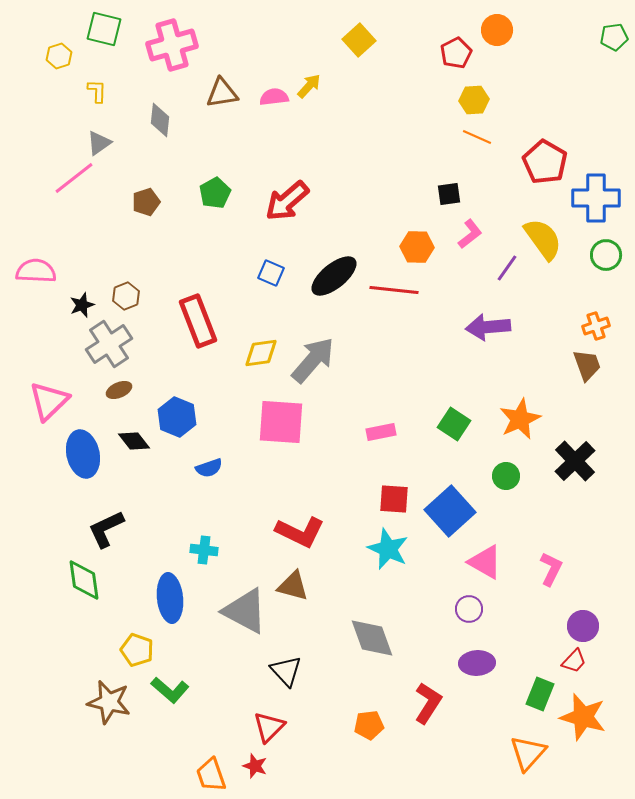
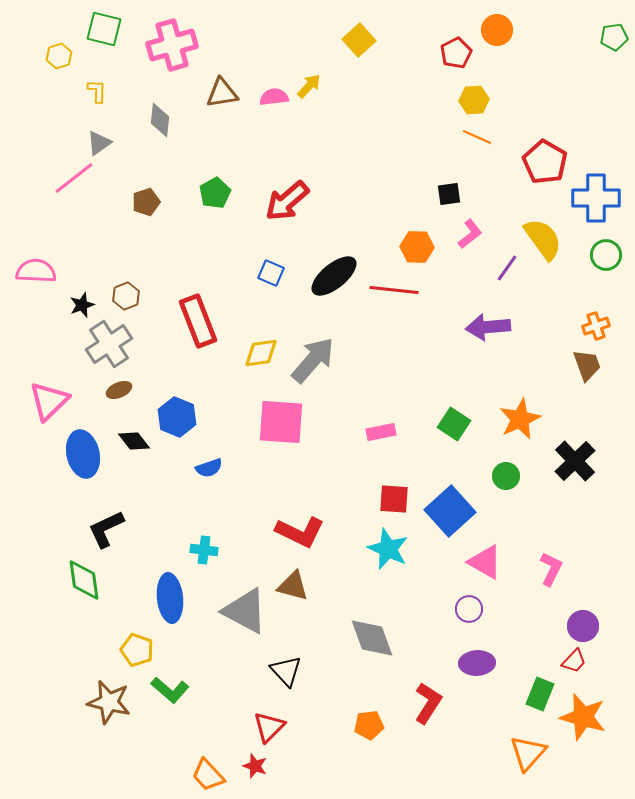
orange trapezoid at (211, 775): moved 3 px left; rotated 24 degrees counterclockwise
